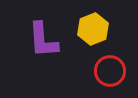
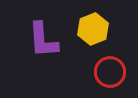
red circle: moved 1 px down
